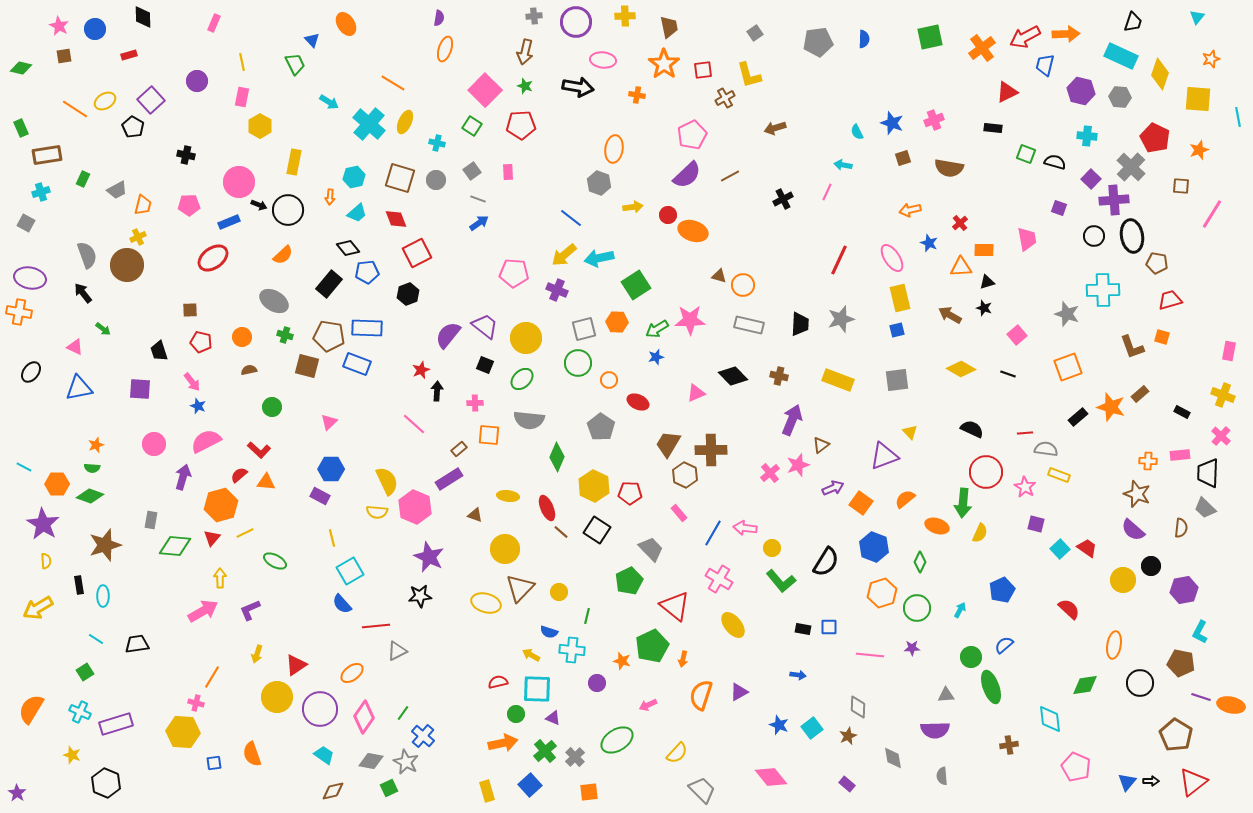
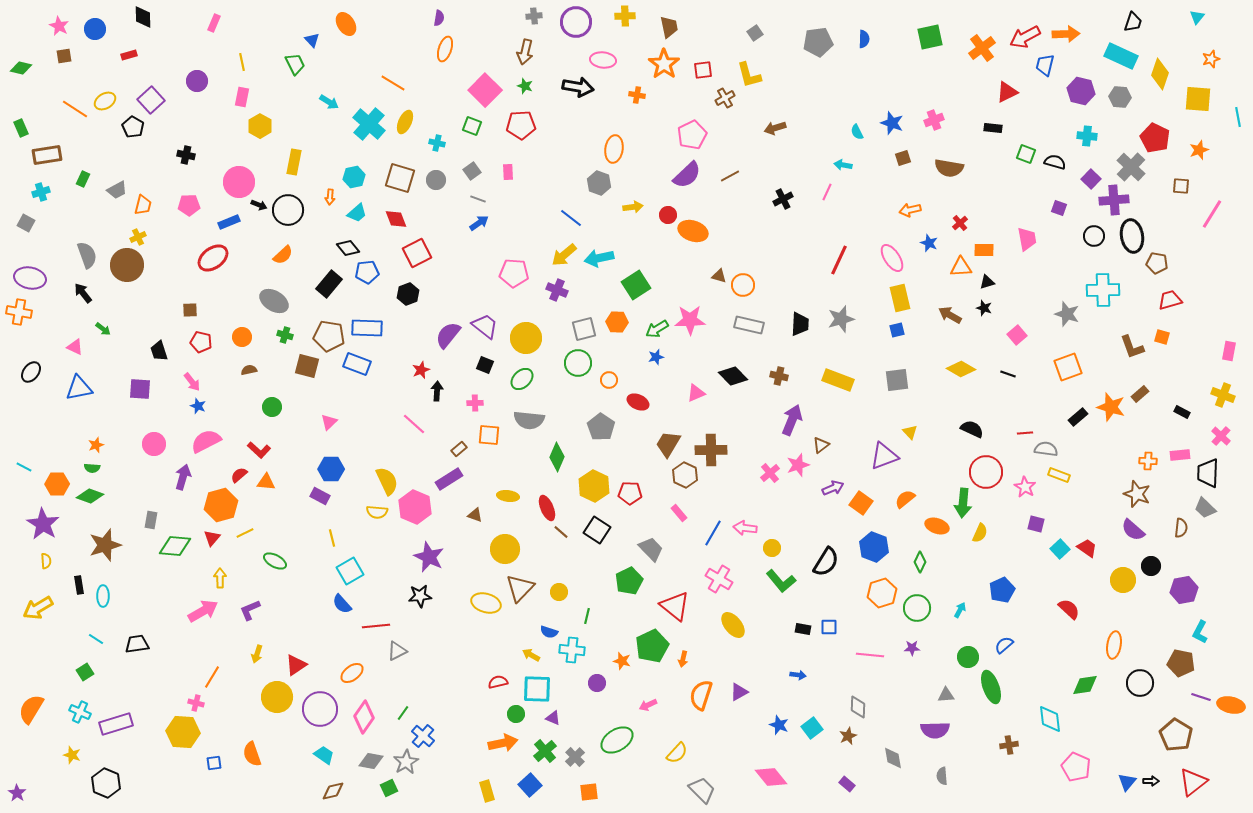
green square at (472, 126): rotated 12 degrees counterclockwise
green circle at (971, 657): moved 3 px left
gray star at (406, 762): rotated 15 degrees clockwise
